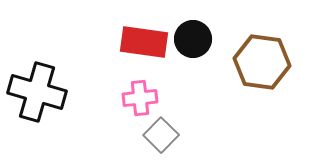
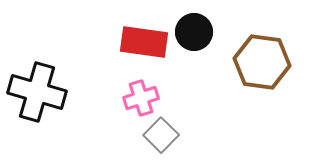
black circle: moved 1 px right, 7 px up
pink cross: moved 1 px right; rotated 12 degrees counterclockwise
